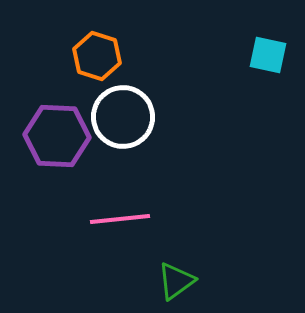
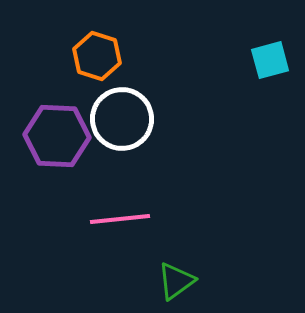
cyan square: moved 2 px right, 5 px down; rotated 27 degrees counterclockwise
white circle: moved 1 px left, 2 px down
